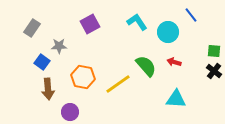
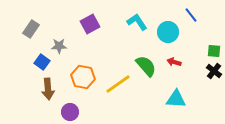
gray rectangle: moved 1 px left, 1 px down
